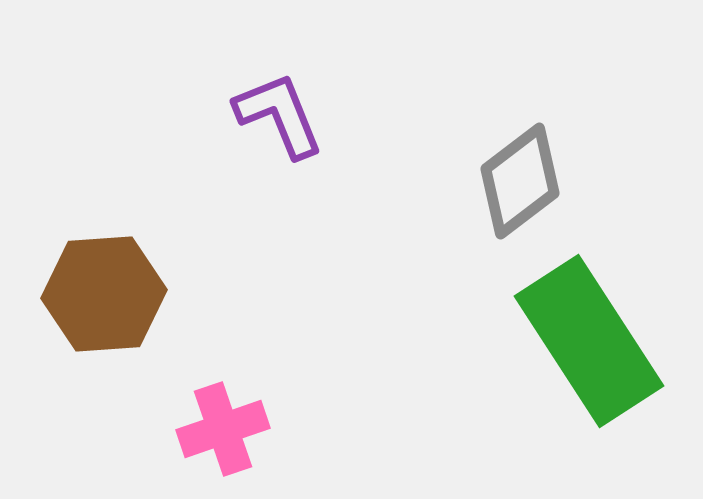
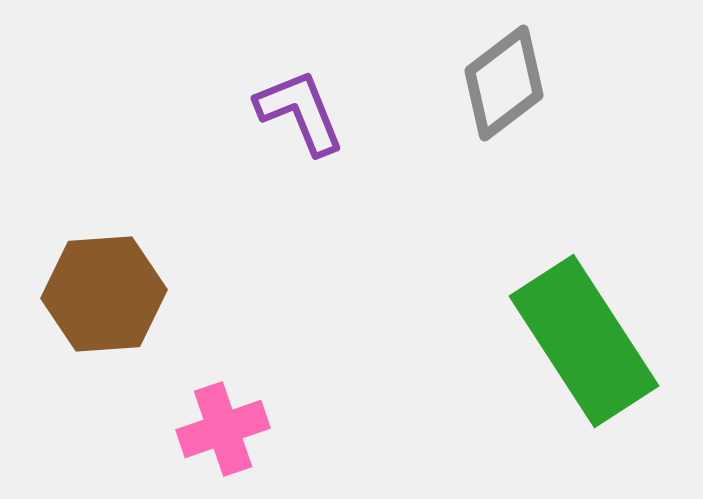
purple L-shape: moved 21 px right, 3 px up
gray diamond: moved 16 px left, 98 px up
green rectangle: moved 5 px left
